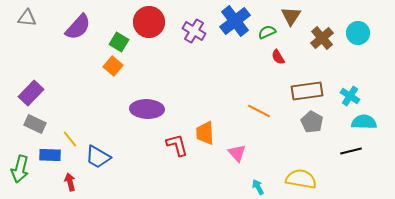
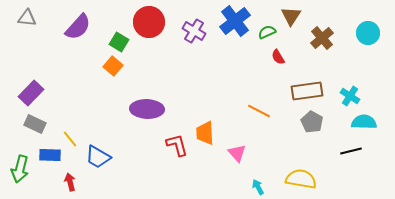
cyan circle: moved 10 px right
